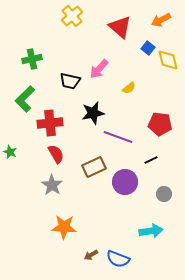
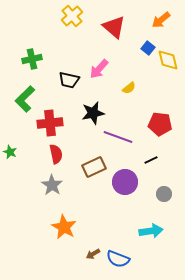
orange arrow: rotated 12 degrees counterclockwise
red triangle: moved 6 px left
black trapezoid: moved 1 px left, 1 px up
red semicircle: rotated 18 degrees clockwise
orange star: rotated 25 degrees clockwise
brown arrow: moved 2 px right, 1 px up
